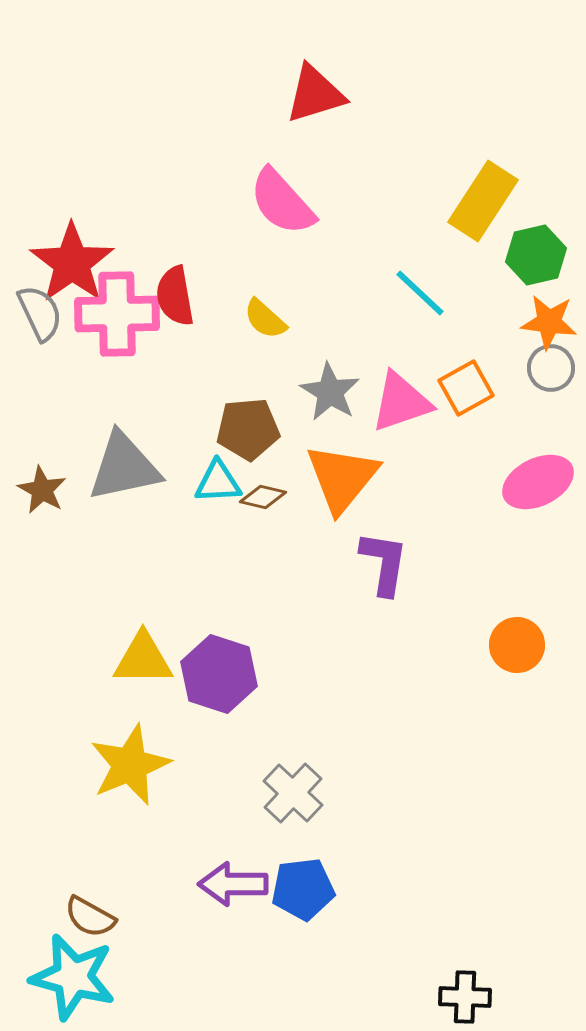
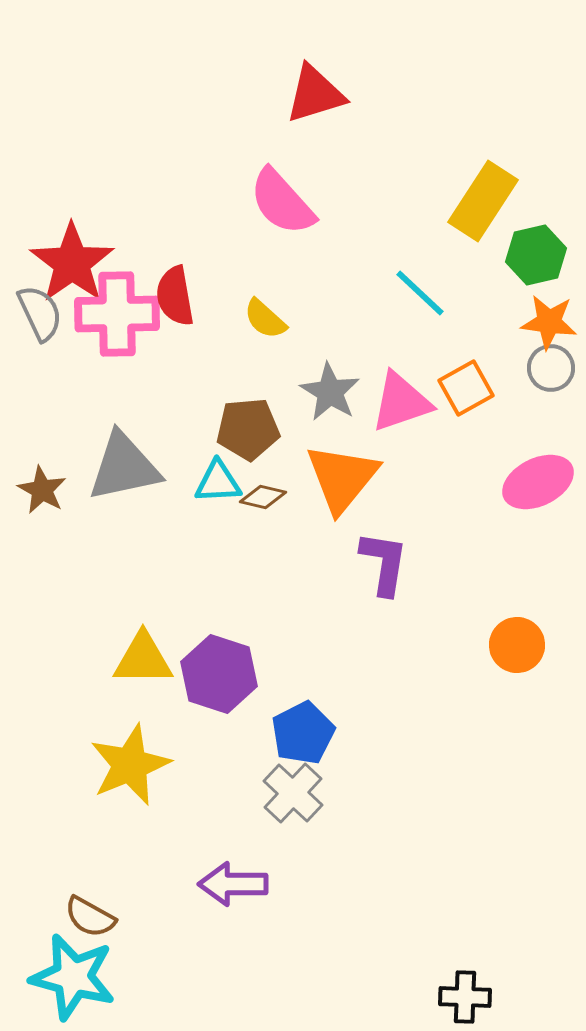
blue pentagon: moved 156 px up; rotated 20 degrees counterclockwise
